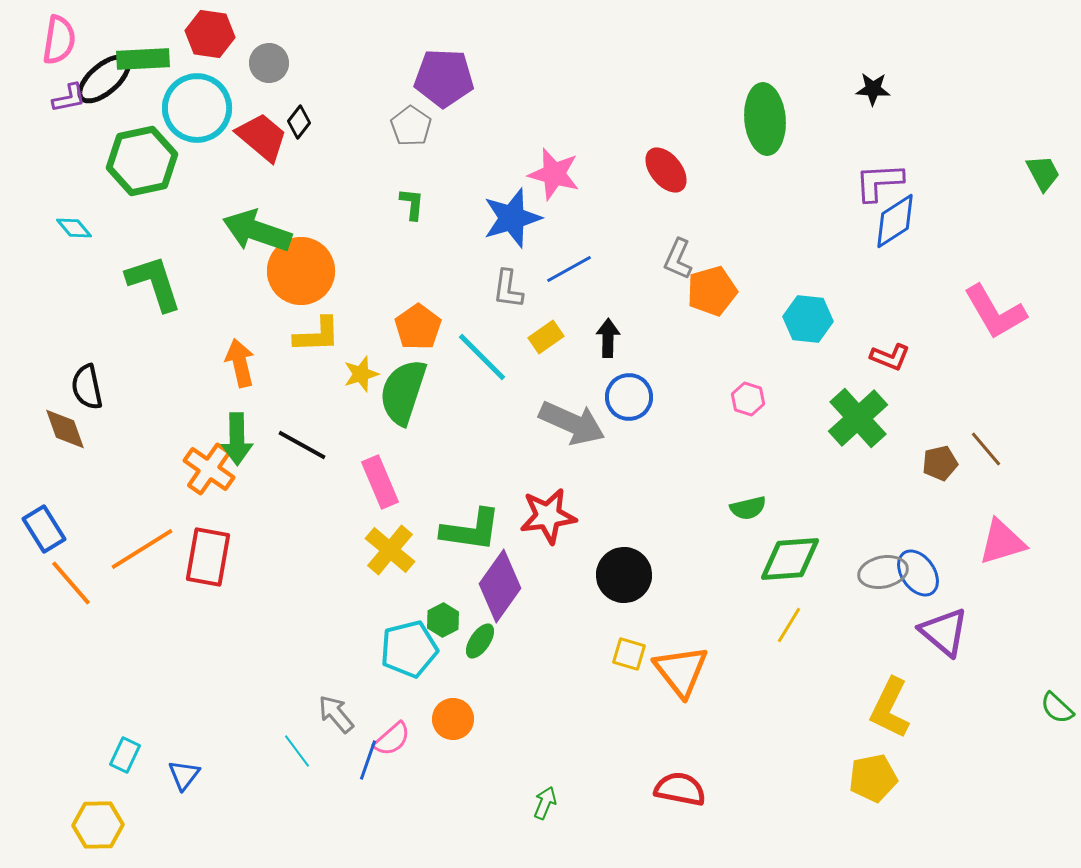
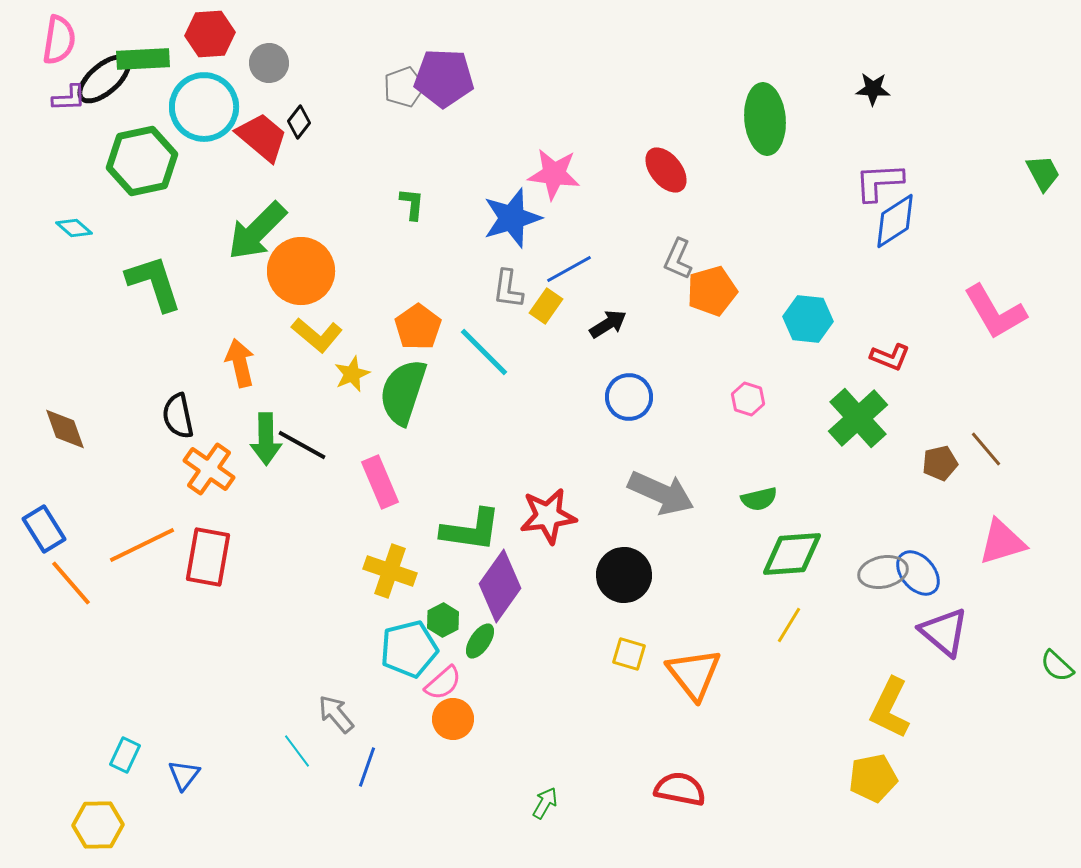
red hexagon at (210, 34): rotated 12 degrees counterclockwise
purple L-shape at (69, 98): rotated 9 degrees clockwise
cyan circle at (197, 108): moved 7 px right, 1 px up
gray pentagon at (411, 126): moved 7 px left, 39 px up; rotated 18 degrees clockwise
pink star at (554, 174): rotated 8 degrees counterclockwise
cyan diamond at (74, 228): rotated 9 degrees counterclockwise
green arrow at (257, 231): rotated 64 degrees counterclockwise
yellow L-shape at (317, 335): rotated 42 degrees clockwise
yellow rectangle at (546, 337): moved 31 px up; rotated 20 degrees counterclockwise
black arrow at (608, 338): moved 14 px up; rotated 57 degrees clockwise
cyan line at (482, 357): moved 2 px right, 5 px up
yellow star at (361, 374): moved 9 px left; rotated 6 degrees counterclockwise
black semicircle at (87, 387): moved 91 px right, 29 px down
gray arrow at (572, 423): moved 89 px right, 70 px down
green arrow at (237, 439): moved 29 px right
green semicircle at (748, 508): moved 11 px right, 9 px up
orange line at (142, 549): moved 4 px up; rotated 6 degrees clockwise
yellow cross at (390, 550): moved 21 px down; rotated 21 degrees counterclockwise
green diamond at (790, 559): moved 2 px right, 5 px up
blue ellipse at (918, 573): rotated 6 degrees counterclockwise
orange triangle at (681, 671): moved 13 px right, 3 px down
green semicircle at (1057, 708): moved 42 px up
pink semicircle at (392, 739): moved 51 px right, 56 px up
blue line at (368, 760): moved 1 px left, 7 px down
green arrow at (545, 803): rotated 8 degrees clockwise
